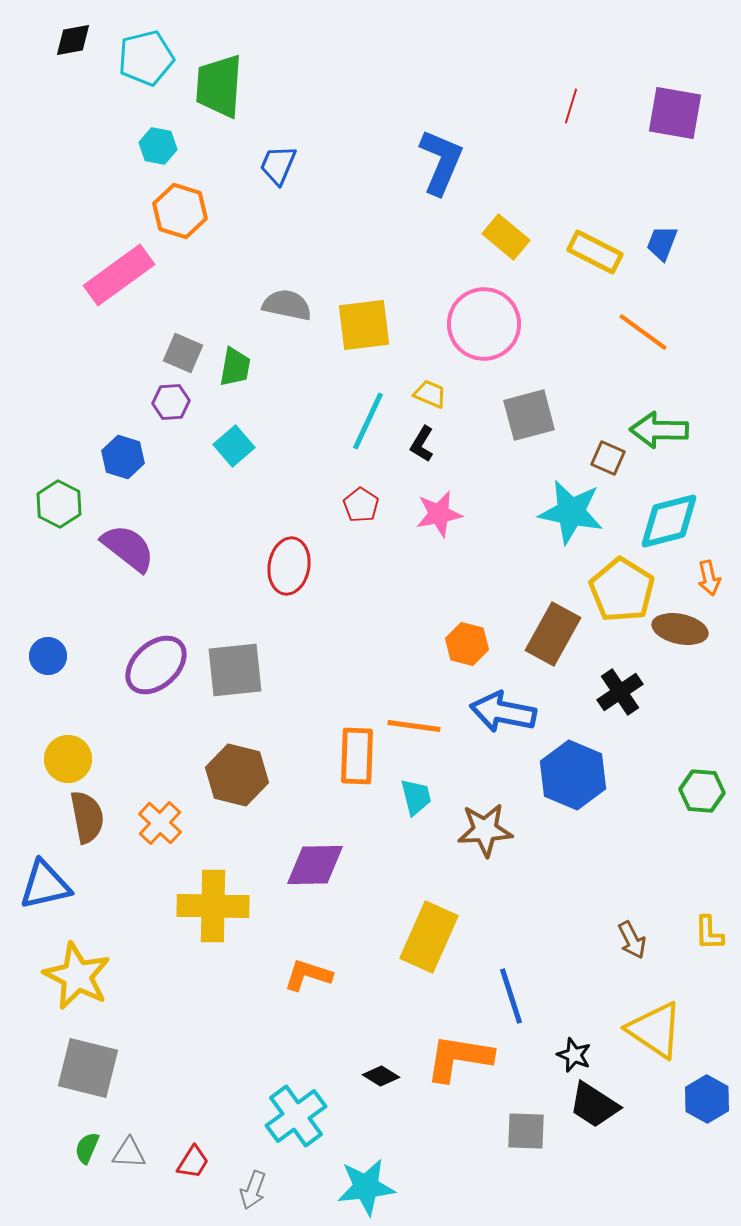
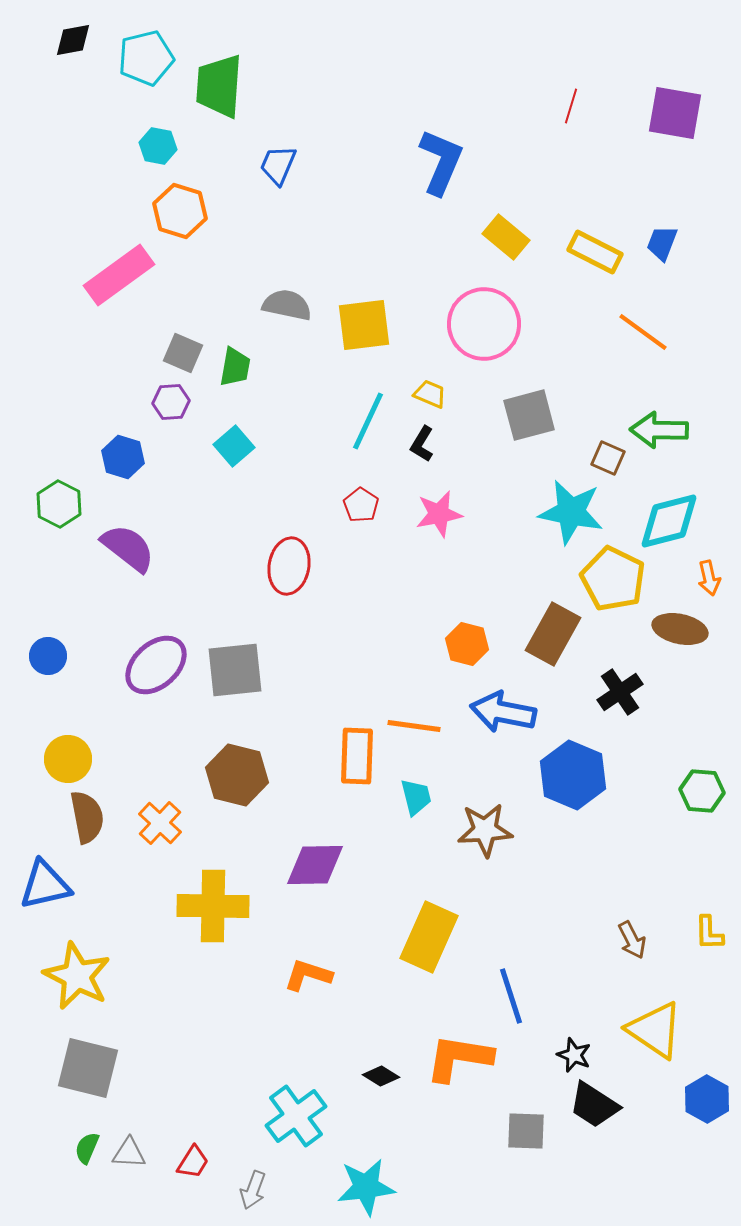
yellow pentagon at (622, 590): moved 9 px left, 11 px up; rotated 6 degrees counterclockwise
